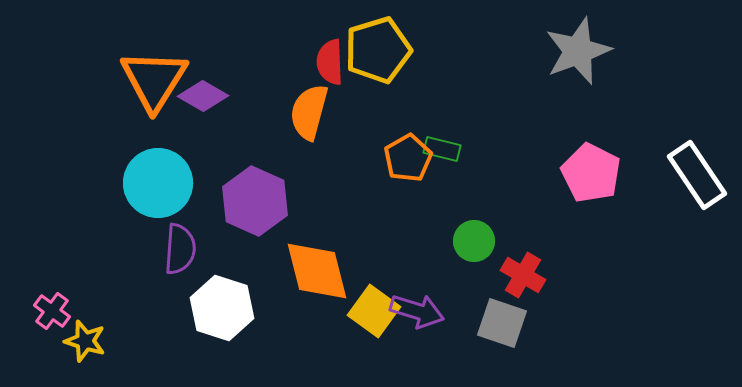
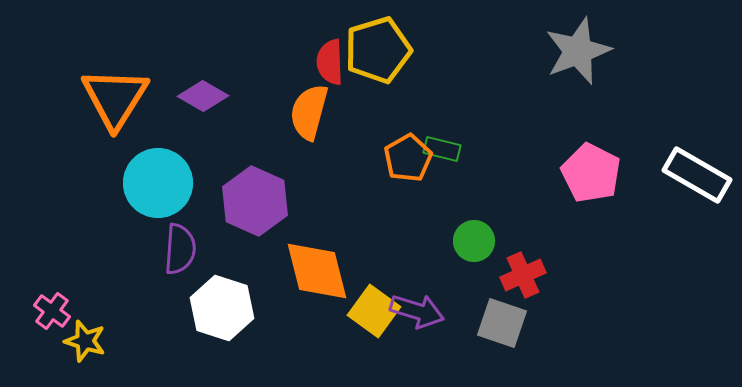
orange triangle: moved 39 px left, 18 px down
white rectangle: rotated 26 degrees counterclockwise
red cross: rotated 36 degrees clockwise
